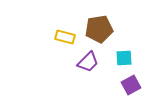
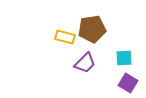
brown pentagon: moved 7 px left
purple trapezoid: moved 3 px left, 1 px down
purple square: moved 3 px left, 2 px up; rotated 30 degrees counterclockwise
